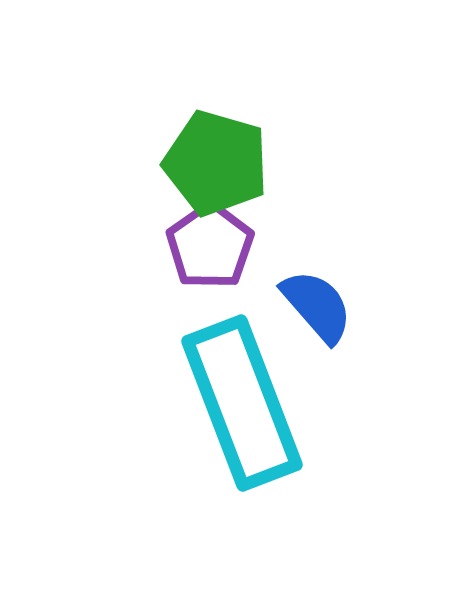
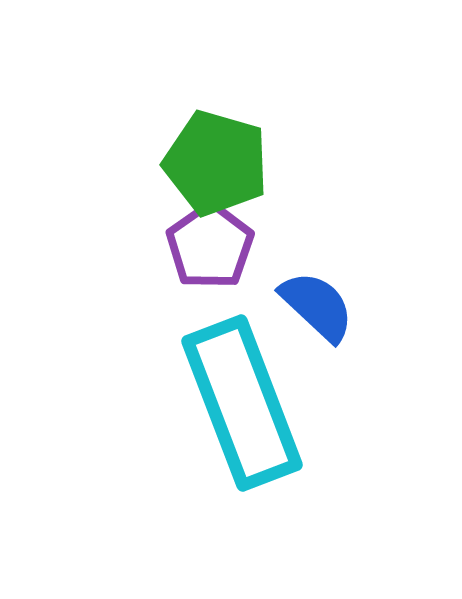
blue semicircle: rotated 6 degrees counterclockwise
